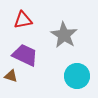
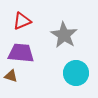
red triangle: moved 1 px left, 1 px down; rotated 12 degrees counterclockwise
purple trapezoid: moved 4 px left, 2 px up; rotated 20 degrees counterclockwise
cyan circle: moved 1 px left, 3 px up
